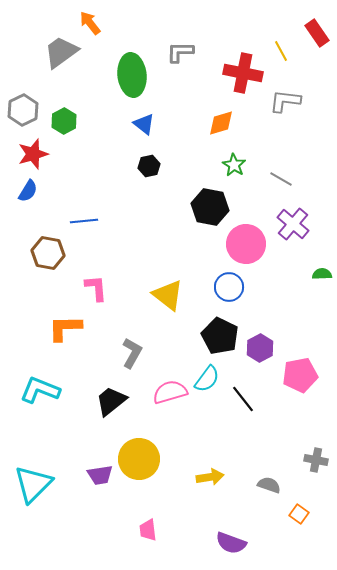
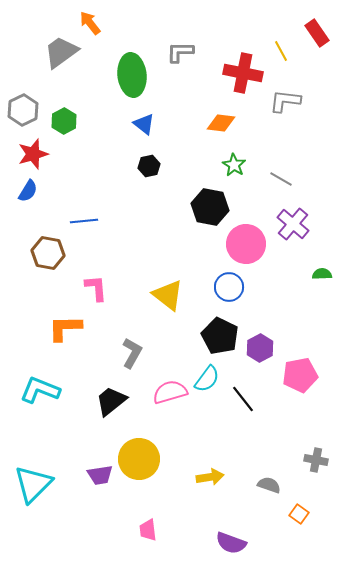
orange diamond at (221, 123): rotated 24 degrees clockwise
